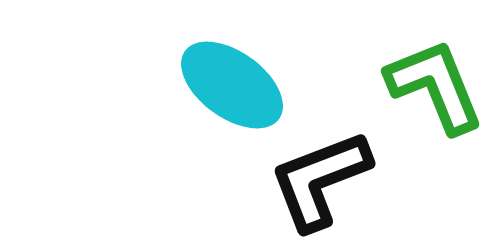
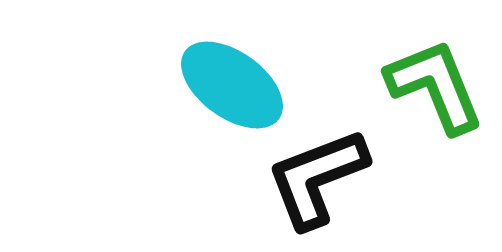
black L-shape: moved 3 px left, 2 px up
